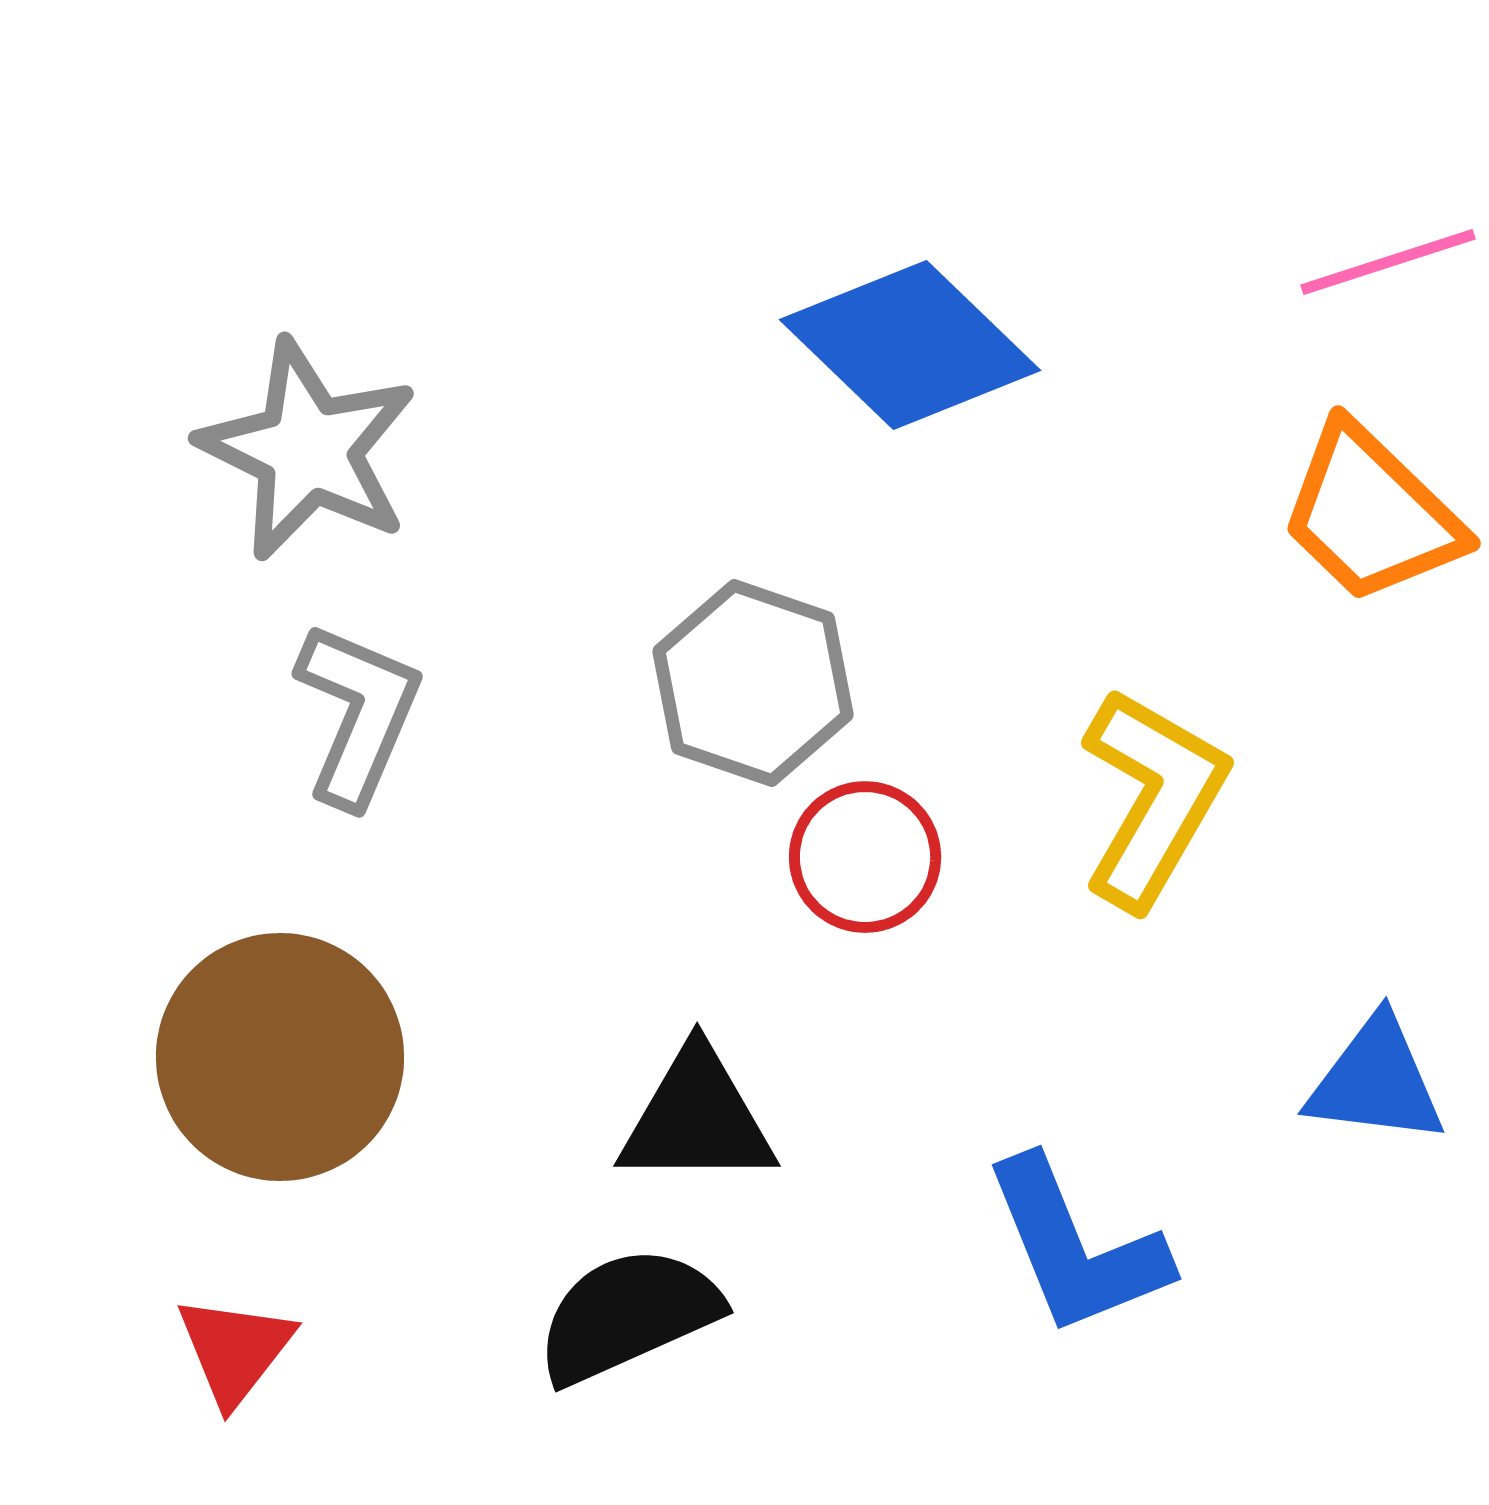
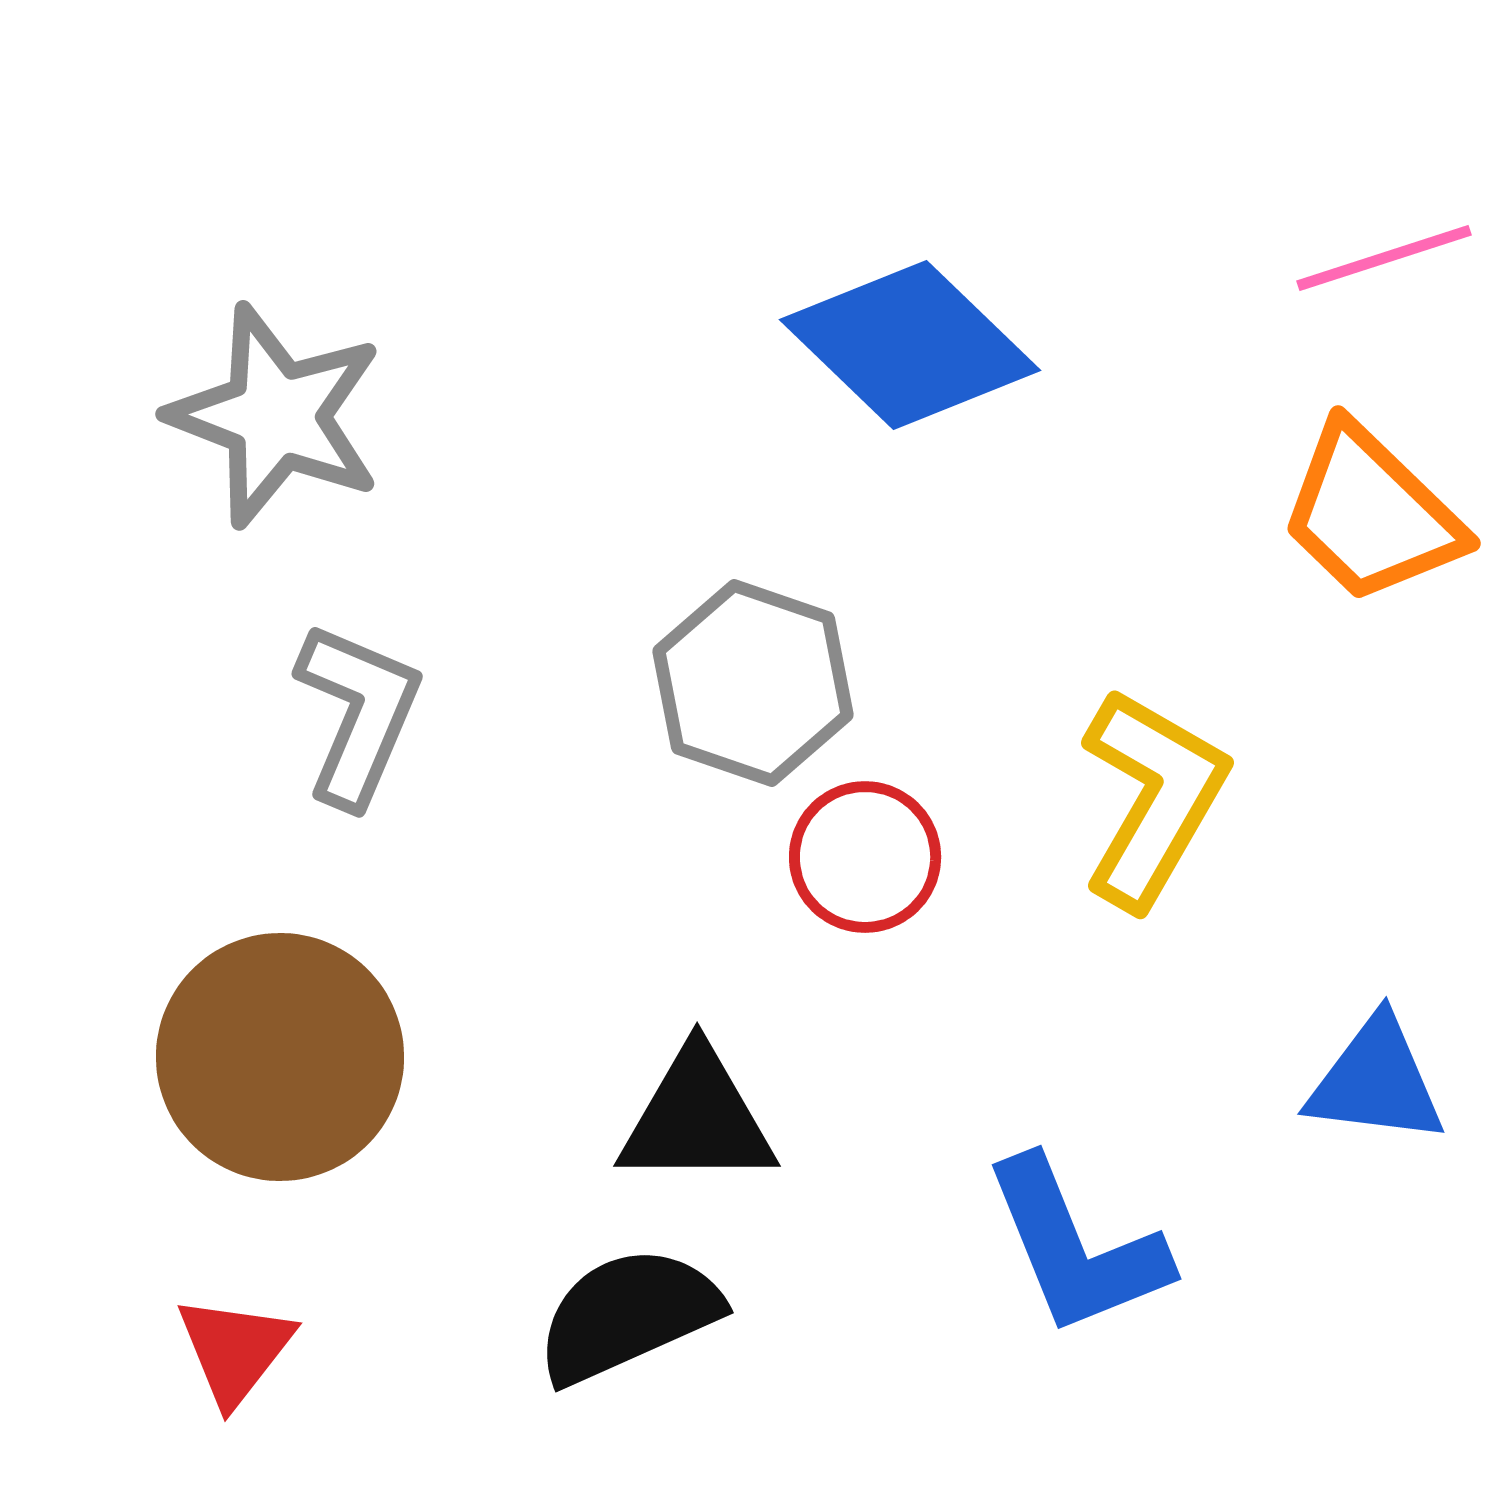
pink line: moved 4 px left, 4 px up
gray star: moved 32 px left, 34 px up; rotated 5 degrees counterclockwise
